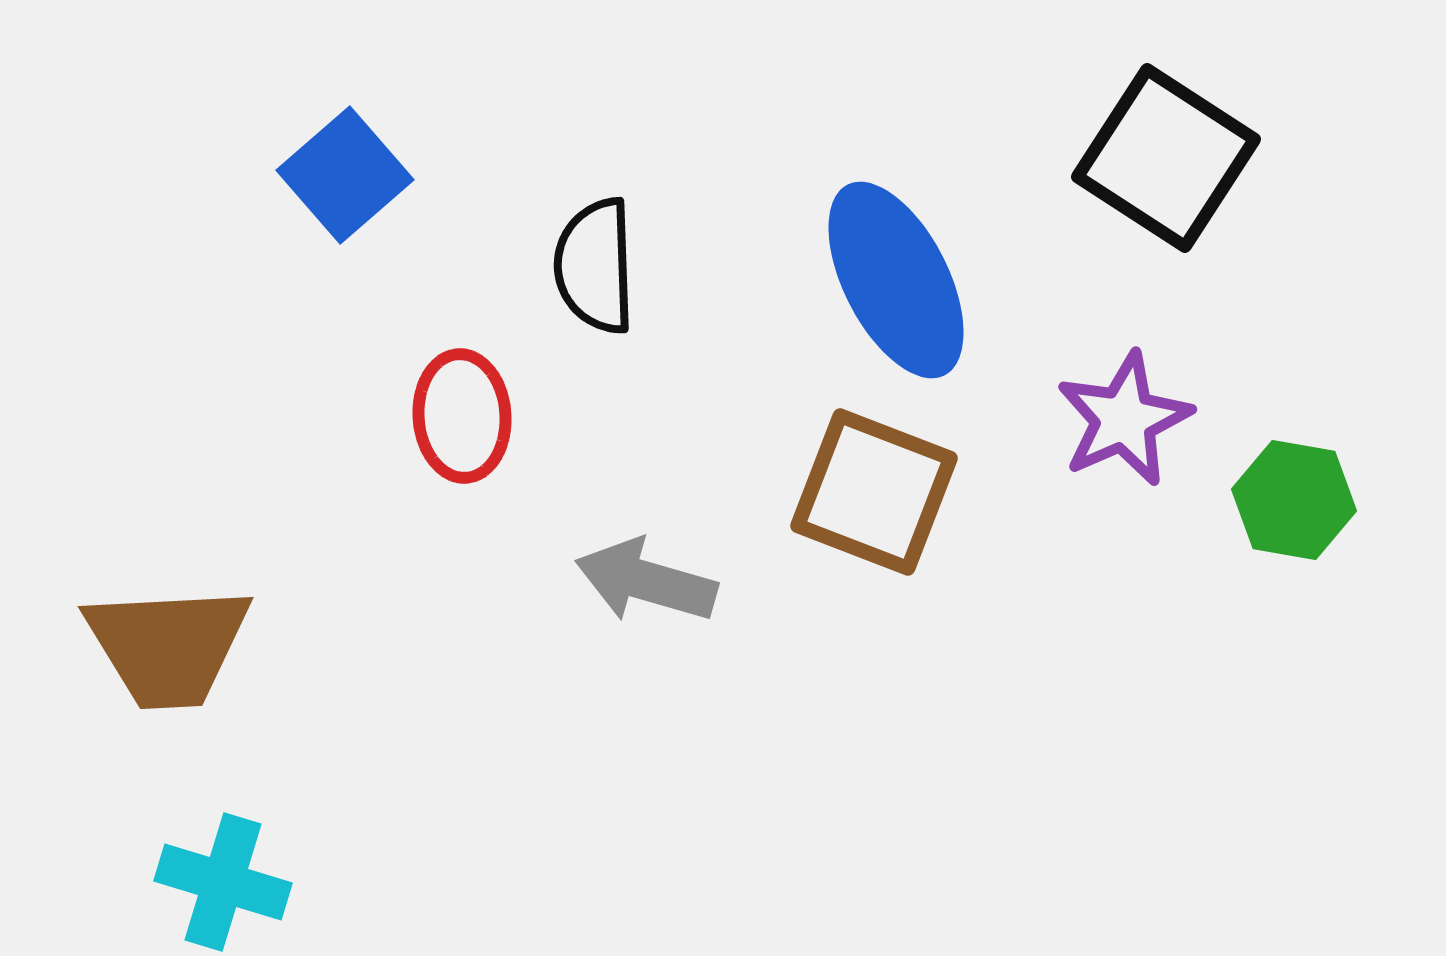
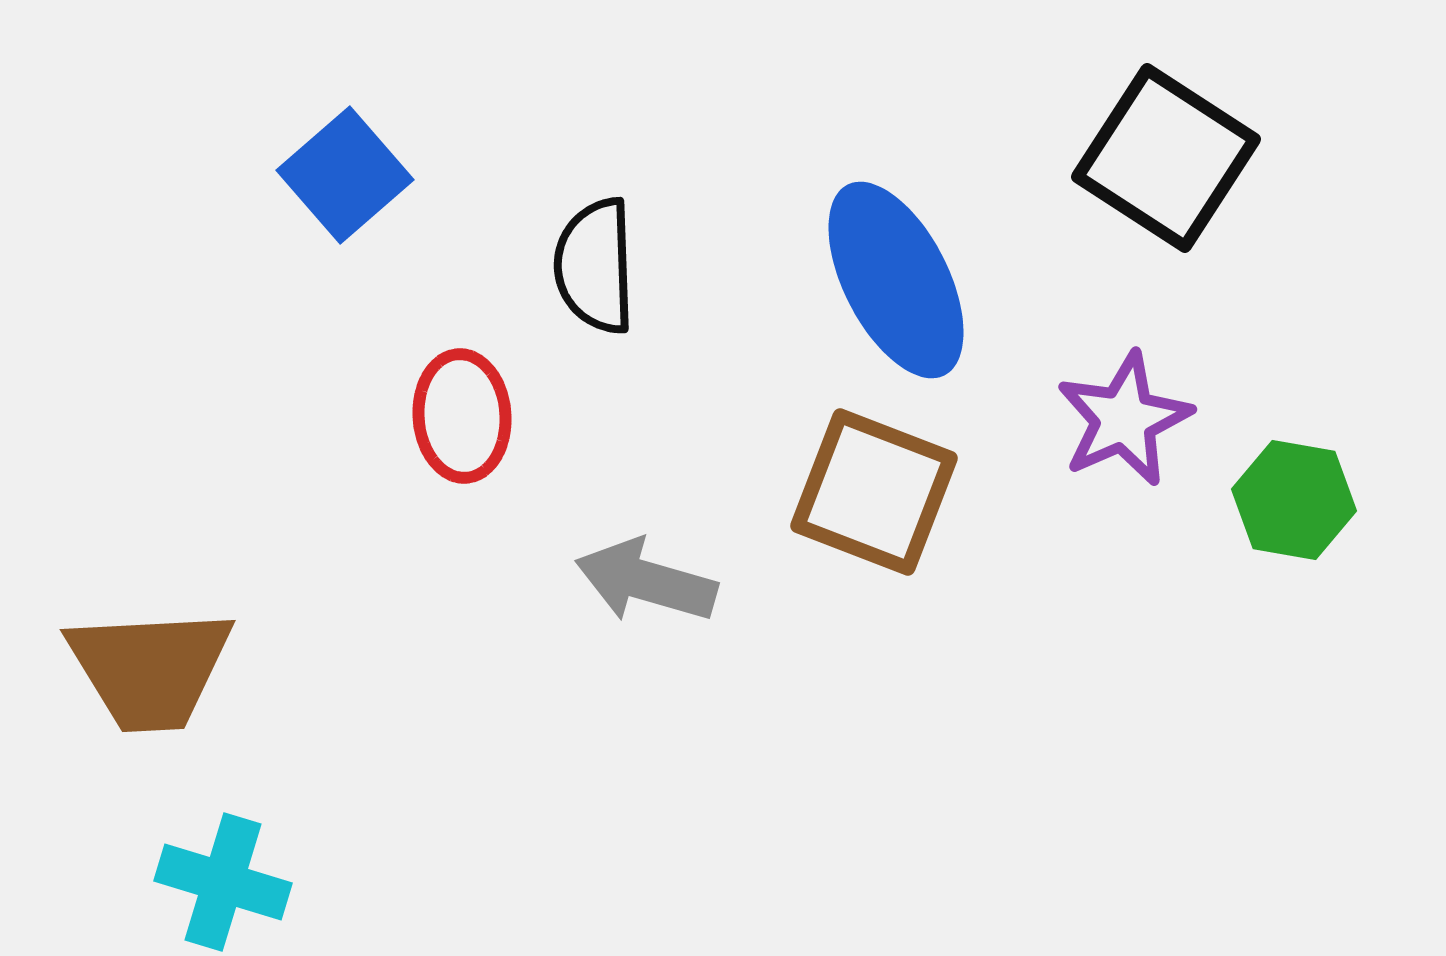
brown trapezoid: moved 18 px left, 23 px down
